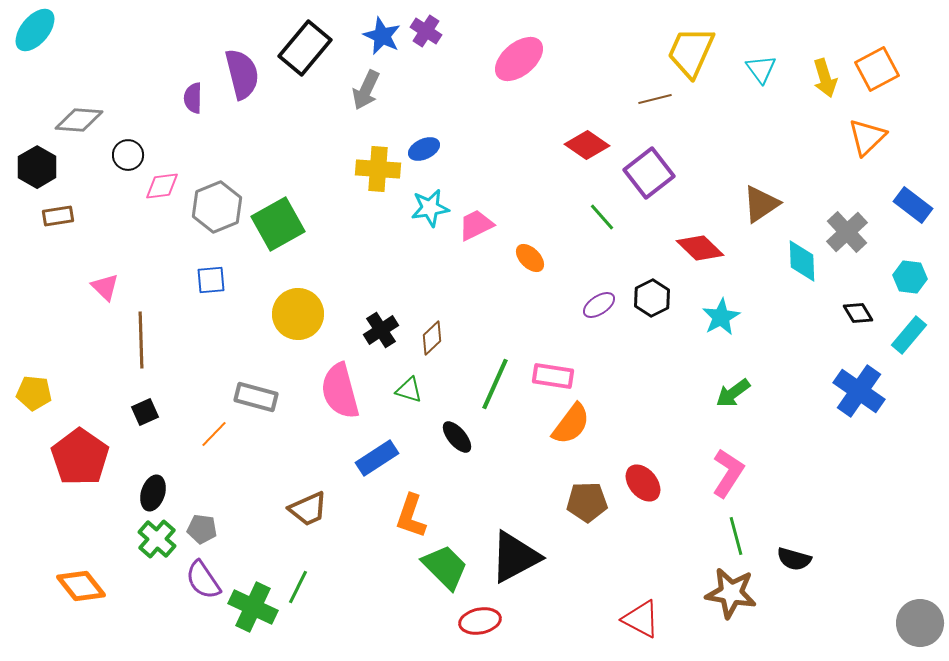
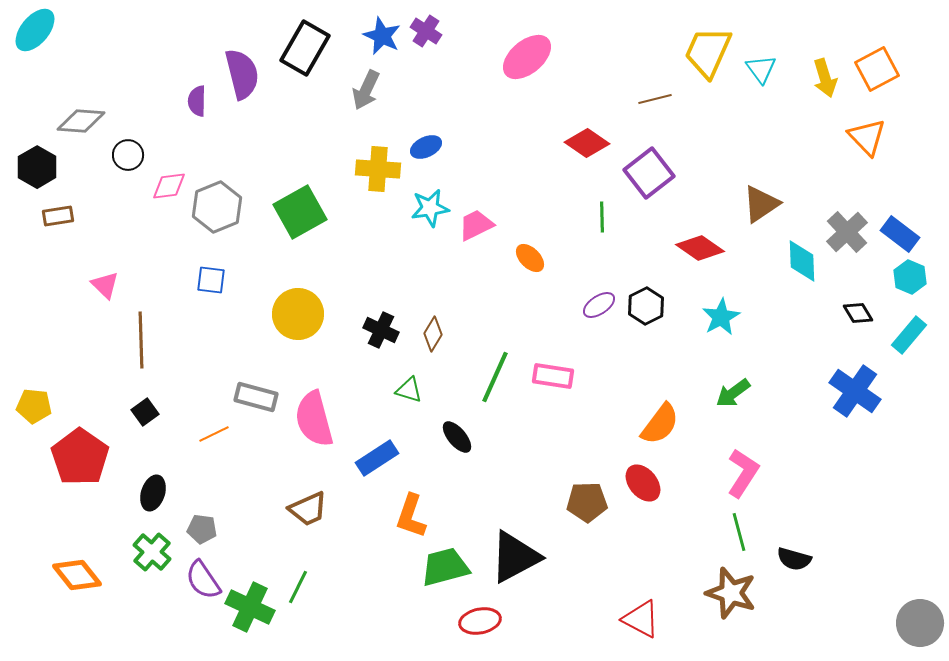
black rectangle at (305, 48): rotated 10 degrees counterclockwise
yellow trapezoid at (691, 52): moved 17 px right
pink ellipse at (519, 59): moved 8 px right, 2 px up
purple semicircle at (193, 98): moved 4 px right, 3 px down
gray diamond at (79, 120): moved 2 px right, 1 px down
orange triangle at (867, 137): rotated 30 degrees counterclockwise
red diamond at (587, 145): moved 2 px up
blue ellipse at (424, 149): moved 2 px right, 2 px up
pink diamond at (162, 186): moved 7 px right
blue rectangle at (913, 205): moved 13 px left, 29 px down
green line at (602, 217): rotated 40 degrees clockwise
green square at (278, 224): moved 22 px right, 12 px up
red diamond at (700, 248): rotated 9 degrees counterclockwise
cyan hexagon at (910, 277): rotated 16 degrees clockwise
blue square at (211, 280): rotated 12 degrees clockwise
pink triangle at (105, 287): moved 2 px up
black hexagon at (652, 298): moved 6 px left, 8 px down
black cross at (381, 330): rotated 32 degrees counterclockwise
brown diamond at (432, 338): moved 1 px right, 4 px up; rotated 16 degrees counterclockwise
green line at (495, 384): moved 7 px up
pink semicircle at (340, 391): moved 26 px left, 28 px down
blue cross at (859, 391): moved 4 px left
yellow pentagon at (34, 393): moved 13 px down
black square at (145, 412): rotated 12 degrees counterclockwise
orange semicircle at (571, 424): moved 89 px right
orange line at (214, 434): rotated 20 degrees clockwise
pink L-shape at (728, 473): moved 15 px right
green line at (736, 536): moved 3 px right, 4 px up
green cross at (157, 539): moved 5 px left, 13 px down
green trapezoid at (445, 567): rotated 60 degrees counterclockwise
orange diamond at (81, 586): moved 4 px left, 11 px up
brown star at (731, 593): rotated 9 degrees clockwise
green cross at (253, 607): moved 3 px left
